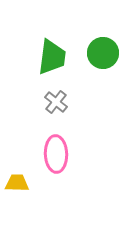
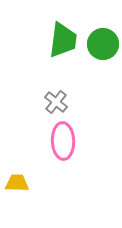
green circle: moved 9 px up
green trapezoid: moved 11 px right, 17 px up
pink ellipse: moved 7 px right, 13 px up
